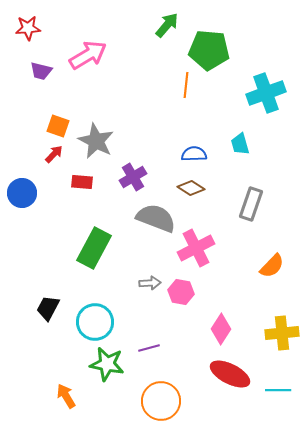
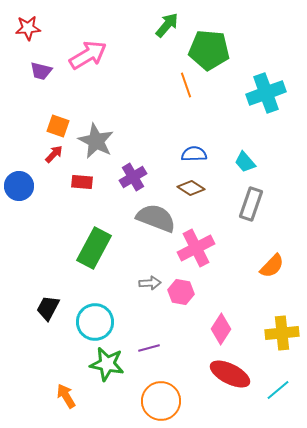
orange line: rotated 25 degrees counterclockwise
cyan trapezoid: moved 5 px right, 18 px down; rotated 25 degrees counterclockwise
blue circle: moved 3 px left, 7 px up
cyan line: rotated 40 degrees counterclockwise
